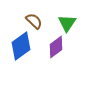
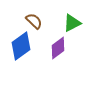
green triangle: moved 5 px right; rotated 30 degrees clockwise
purple diamond: moved 2 px right, 1 px down
